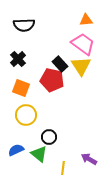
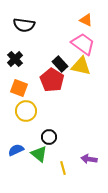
orange triangle: rotated 32 degrees clockwise
black semicircle: rotated 10 degrees clockwise
black cross: moved 3 px left
yellow triangle: rotated 45 degrees counterclockwise
red pentagon: rotated 20 degrees clockwise
orange square: moved 2 px left
yellow circle: moved 4 px up
purple arrow: rotated 21 degrees counterclockwise
yellow line: rotated 24 degrees counterclockwise
